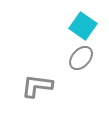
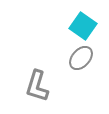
gray L-shape: rotated 80 degrees counterclockwise
